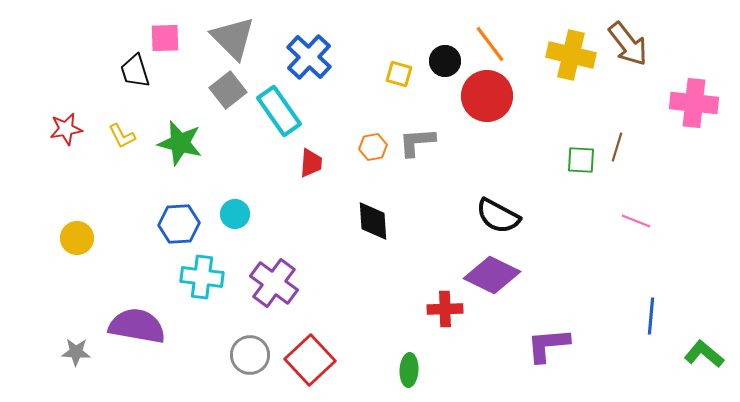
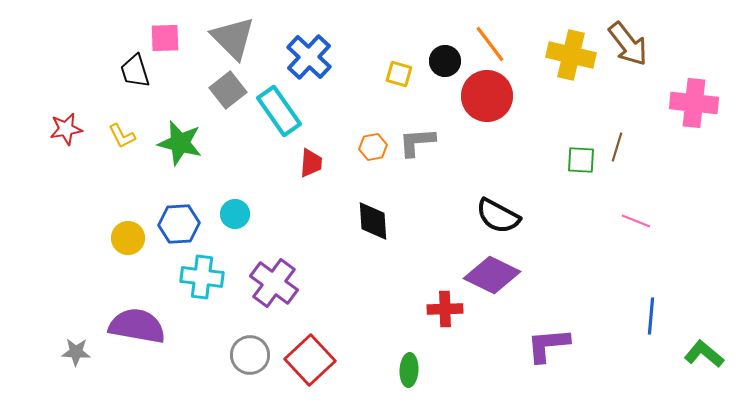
yellow circle: moved 51 px right
